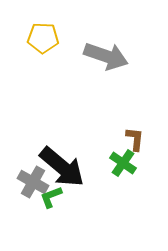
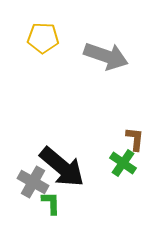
green L-shape: moved 6 px down; rotated 110 degrees clockwise
